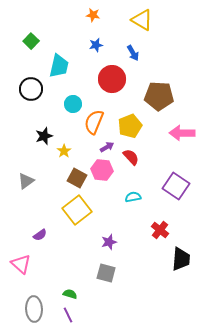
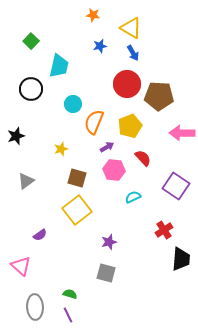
yellow triangle: moved 11 px left, 8 px down
blue star: moved 4 px right, 1 px down
red circle: moved 15 px right, 5 px down
black star: moved 28 px left
yellow star: moved 3 px left, 2 px up; rotated 16 degrees clockwise
red semicircle: moved 12 px right, 1 px down
pink hexagon: moved 12 px right
brown square: rotated 12 degrees counterclockwise
cyan semicircle: rotated 14 degrees counterclockwise
red cross: moved 4 px right; rotated 18 degrees clockwise
pink triangle: moved 2 px down
gray ellipse: moved 1 px right, 2 px up
